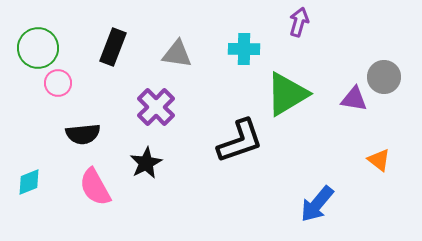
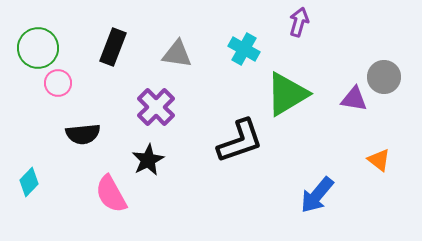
cyan cross: rotated 28 degrees clockwise
black star: moved 2 px right, 3 px up
cyan diamond: rotated 24 degrees counterclockwise
pink semicircle: moved 16 px right, 7 px down
blue arrow: moved 9 px up
